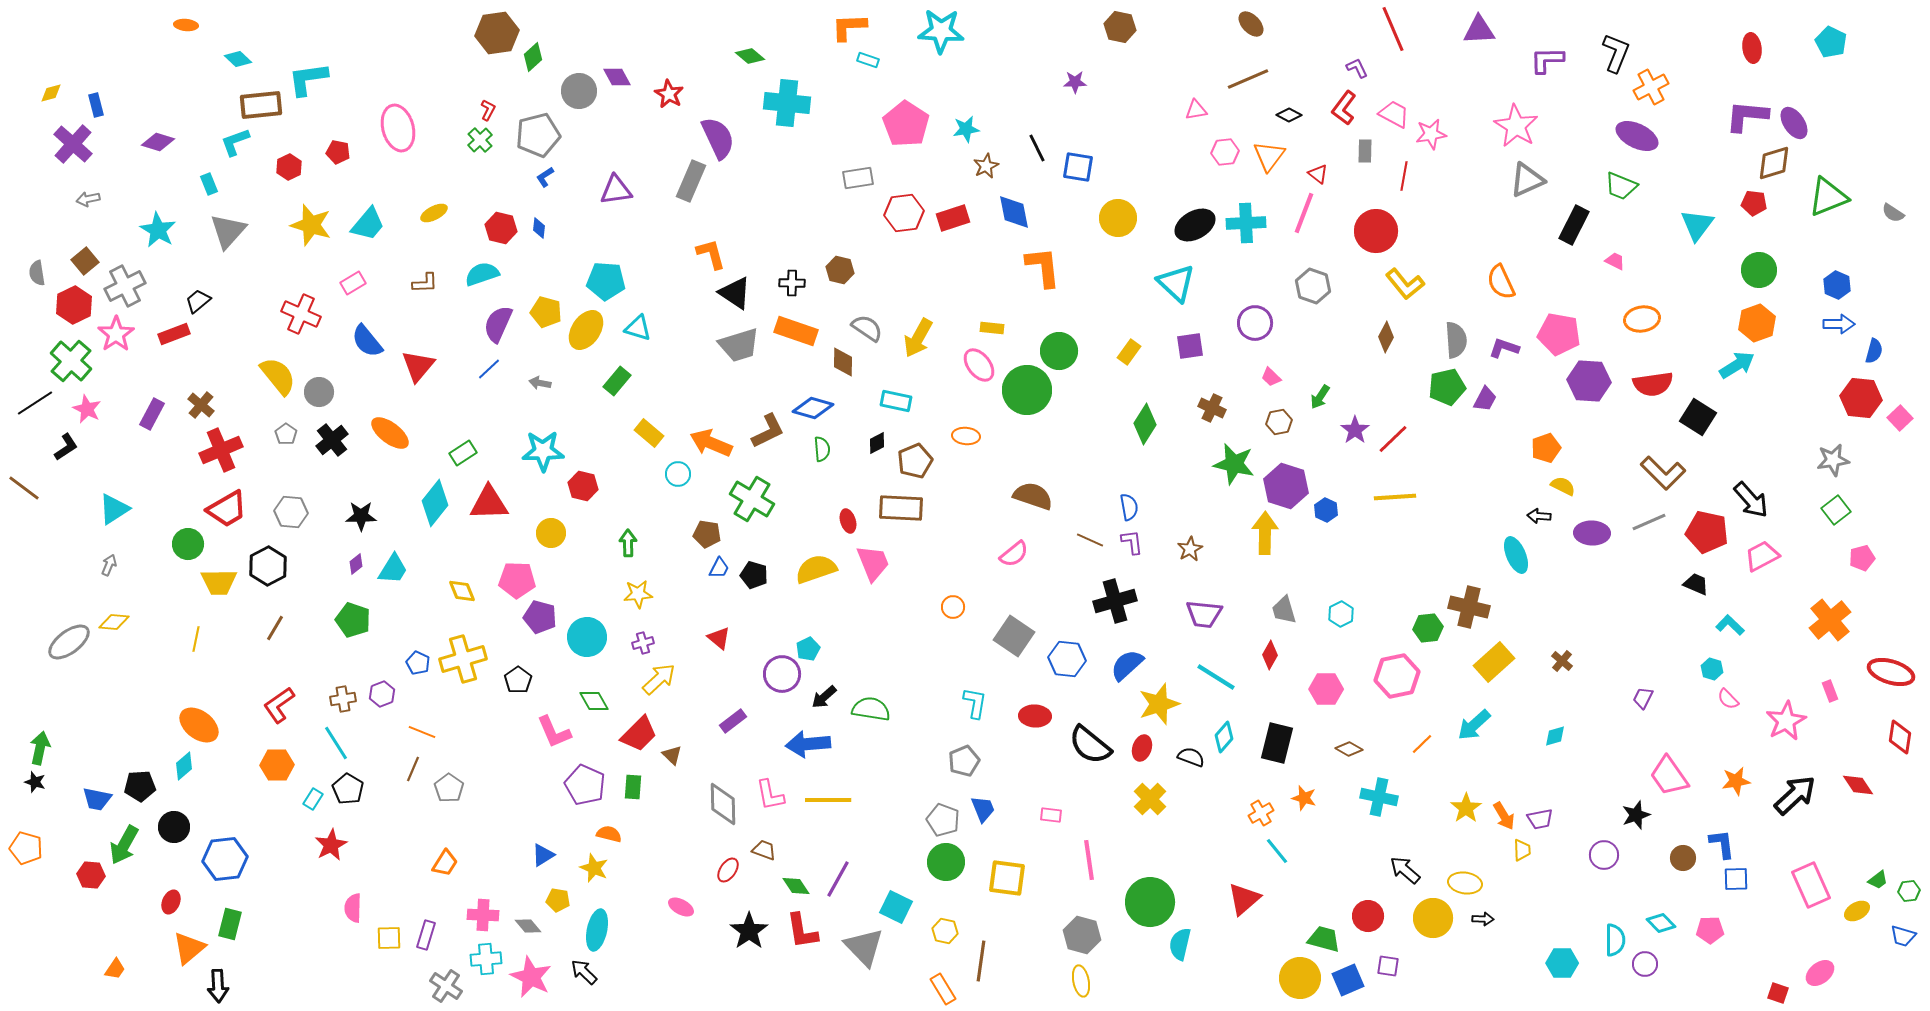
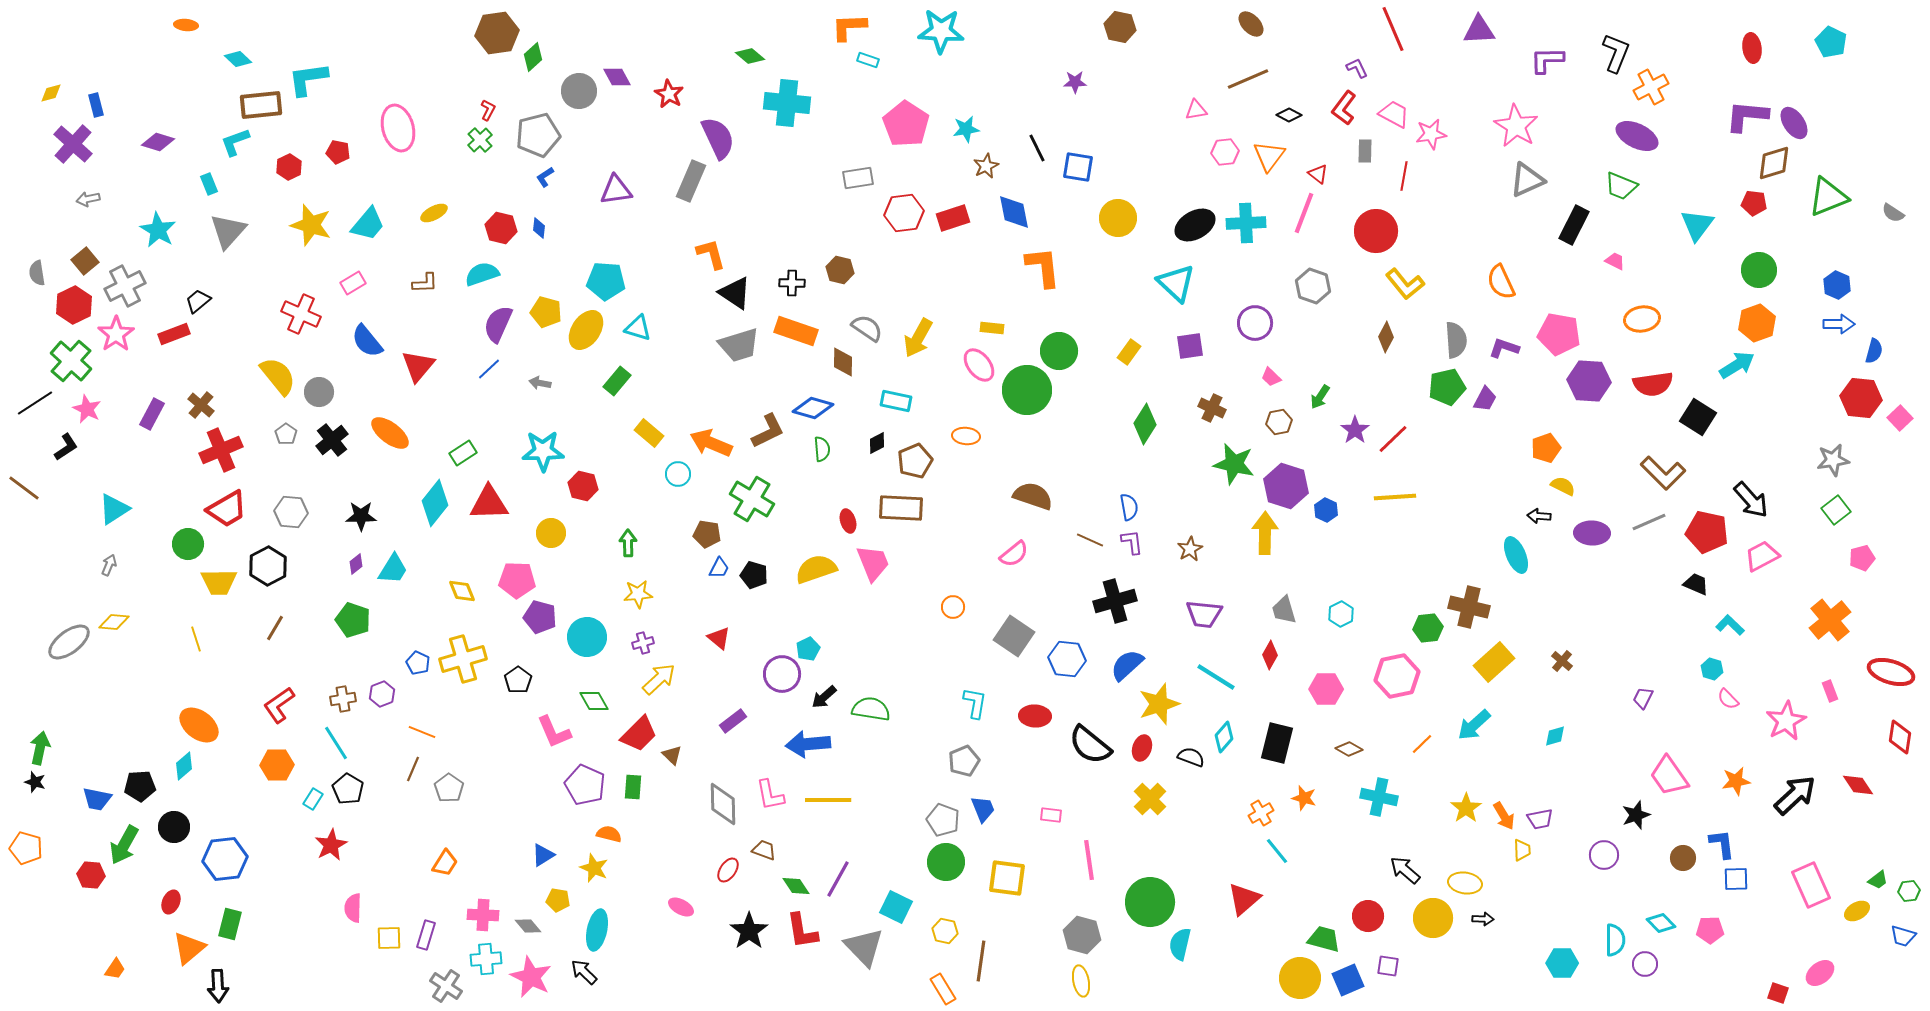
yellow line at (196, 639): rotated 30 degrees counterclockwise
